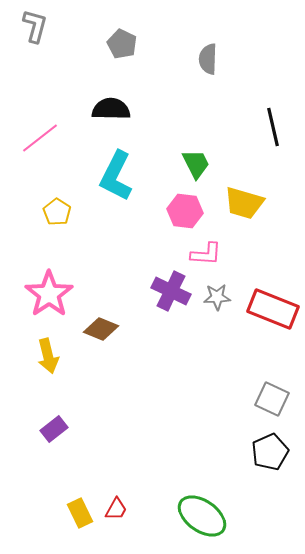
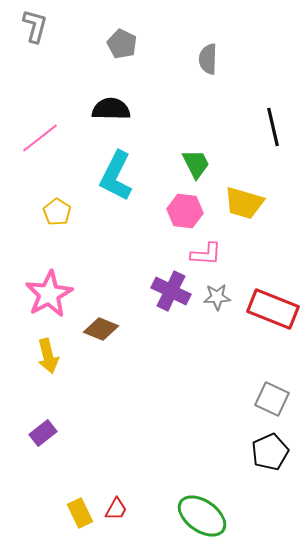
pink star: rotated 6 degrees clockwise
purple rectangle: moved 11 px left, 4 px down
